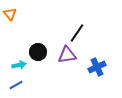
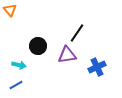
orange triangle: moved 4 px up
black circle: moved 6 px up
cyan arrow: rotated 24 degrees clockwise
